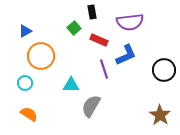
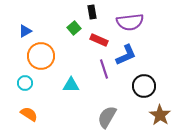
black circle: moved 20 px left, 16 px down
gray semicircle: moved 16 px right, 11 px down
